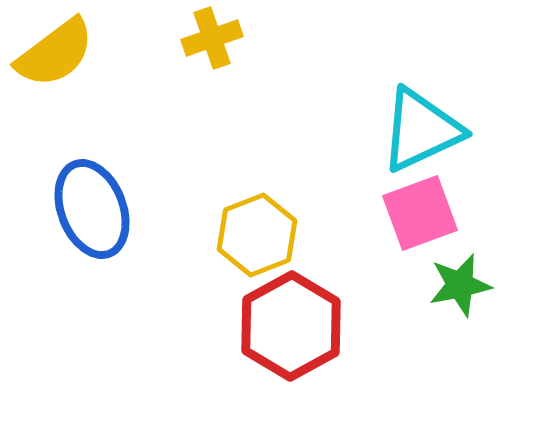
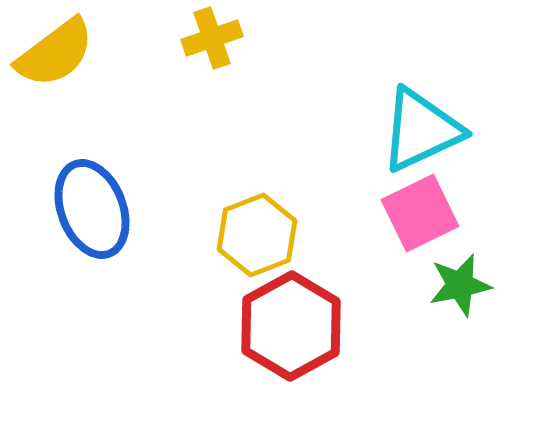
pink square: rotated 6 degrees counterclockwise
